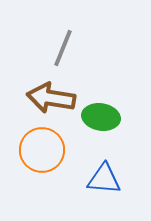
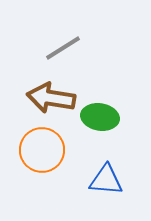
gray line: rotated 36 degrees clockwise
green ellipse: moved 1 px left
blue triangle: moved 2 px right, 1 px down
